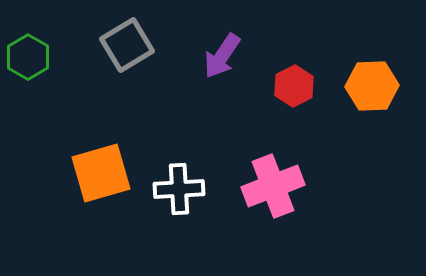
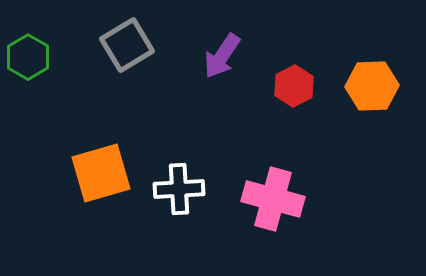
pink cross: moved 13 px down; rotated 36 degrees clockwise
